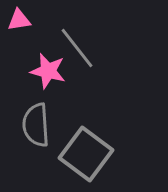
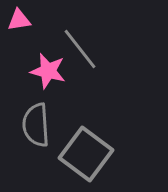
gray line: moved 3 px right, 1 px down
